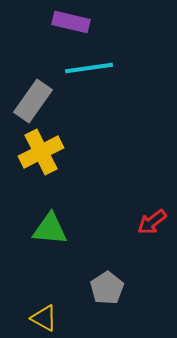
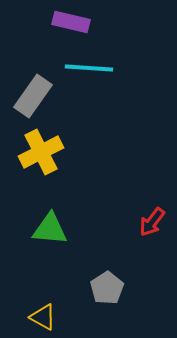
cyan line: rotated 12 degrees clockwise
gray rectangle: moved 5 px up
red arrow: rotated 16 degrees counterclockwise
yellow triangle: moved 1 px left, 1 px up
